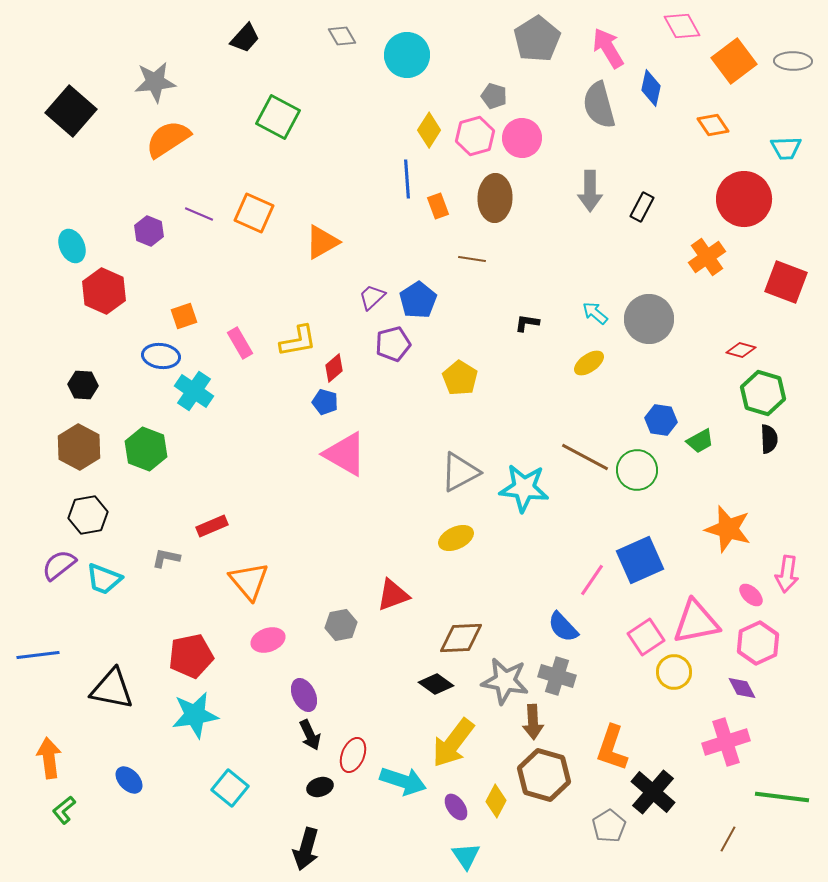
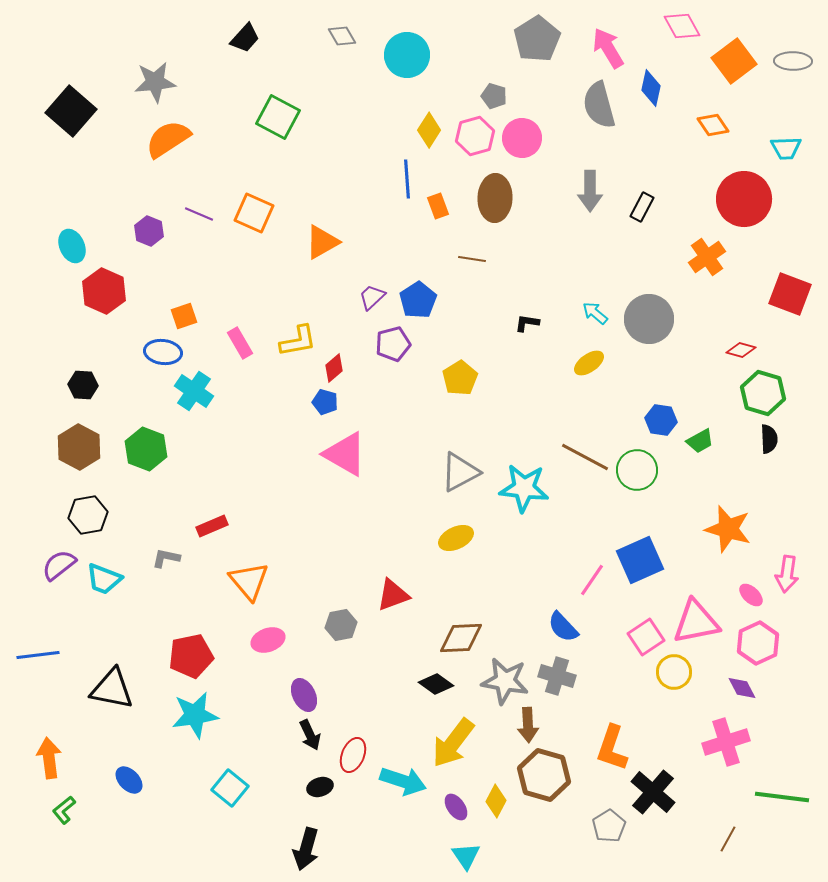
red square at (786, 282): moved 4 px right, 12 px down
blue ellipse at (161, 356): moved 2 px right, 4 px up
yellow pentagon at (460, 378): rotated 8 degrees clockwise
brown arrow at (533, 722): moved 5 px left, 3 px down
